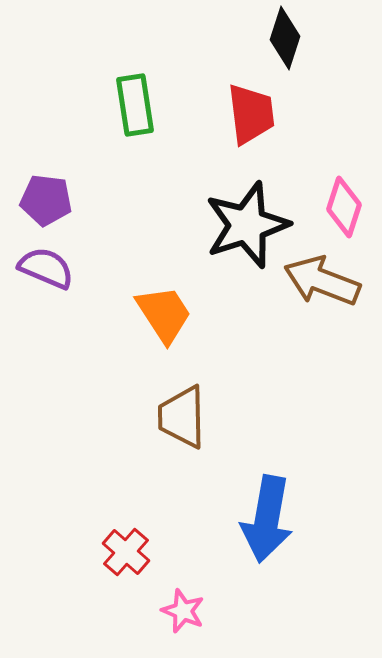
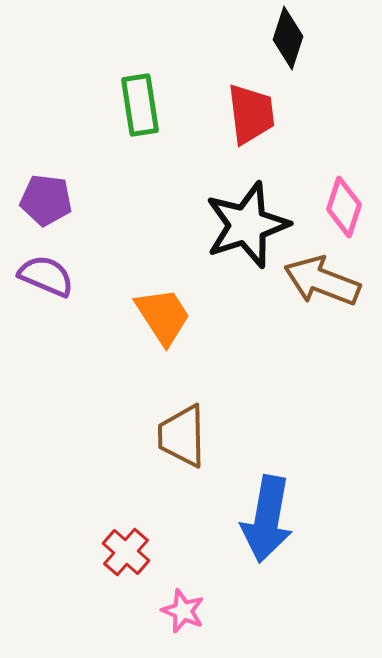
black diamond: moved 3 px right
green rectangle: moved 5 px right
purple semicircle: moved 8 px down
orange trapezoid: moved 1 px left, 2 px down
brown trapezoid: moved 19 px down
